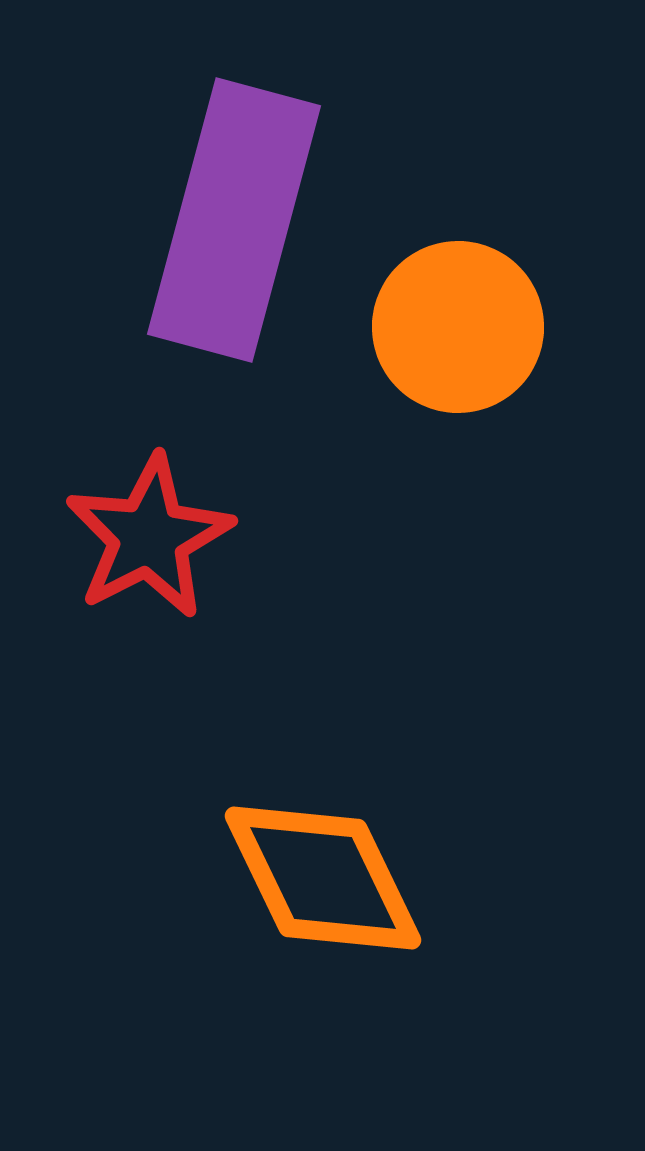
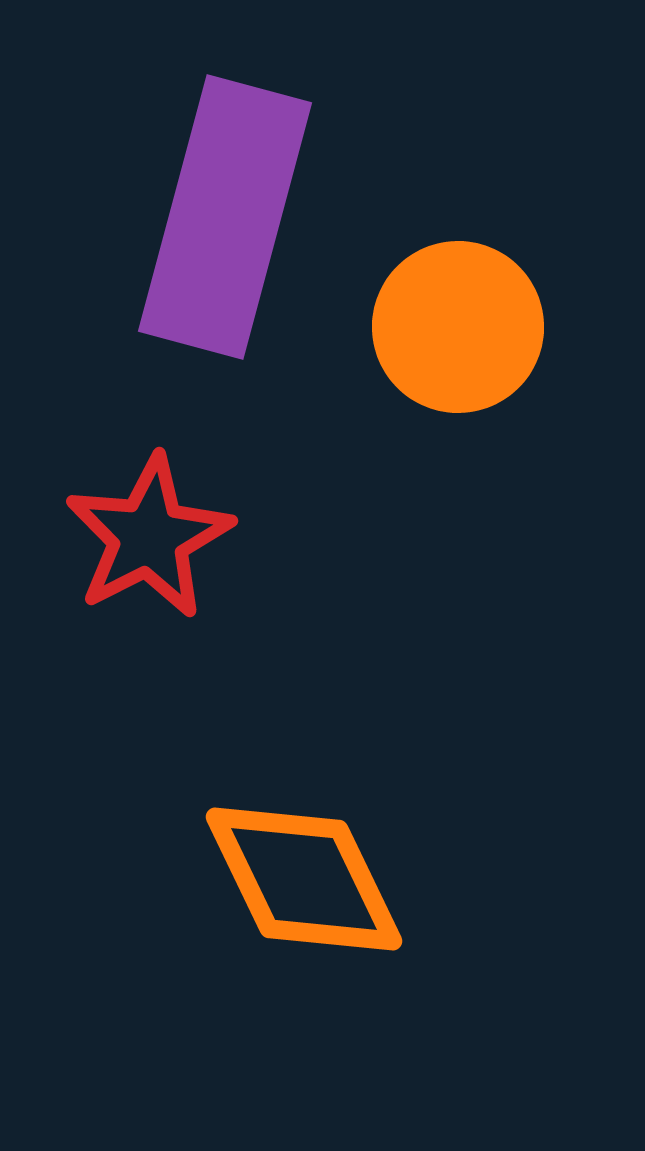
purple rectangle: moved 9 px left, 3 px up
orange diamond: moved 19 px left, 1 px down
